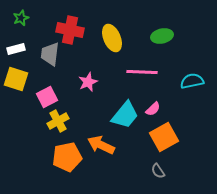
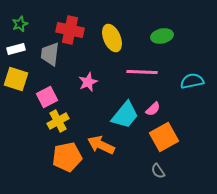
green star: moved 1 px left, 6 px down
